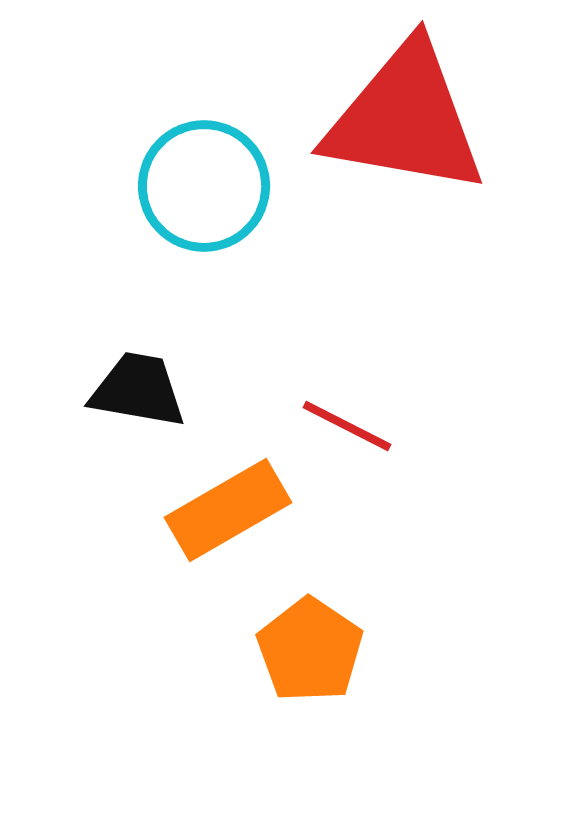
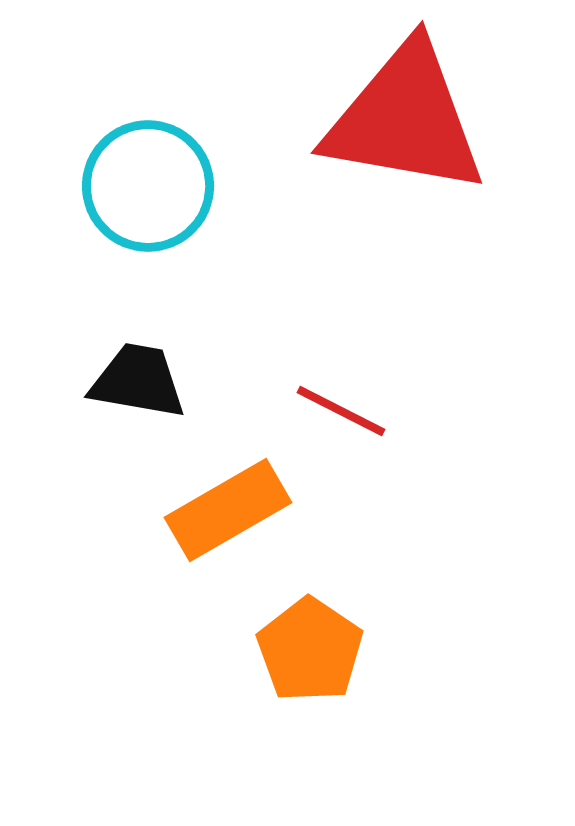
cyan circle: moved 56 px left
black trapezoid: moved 9 px up
red line: moved 6 px left, 15 px up
